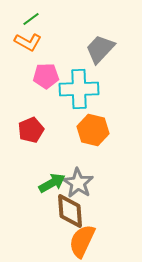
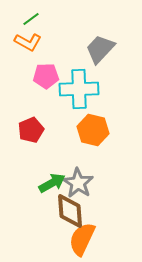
orange semicircle: moved 2 px up
